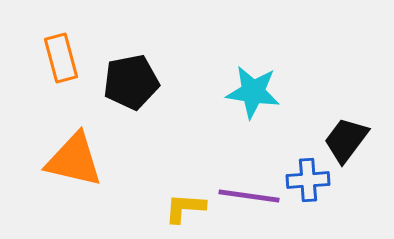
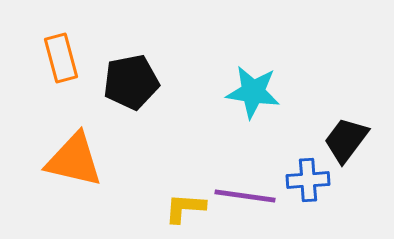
purple line: moved 4 px left
